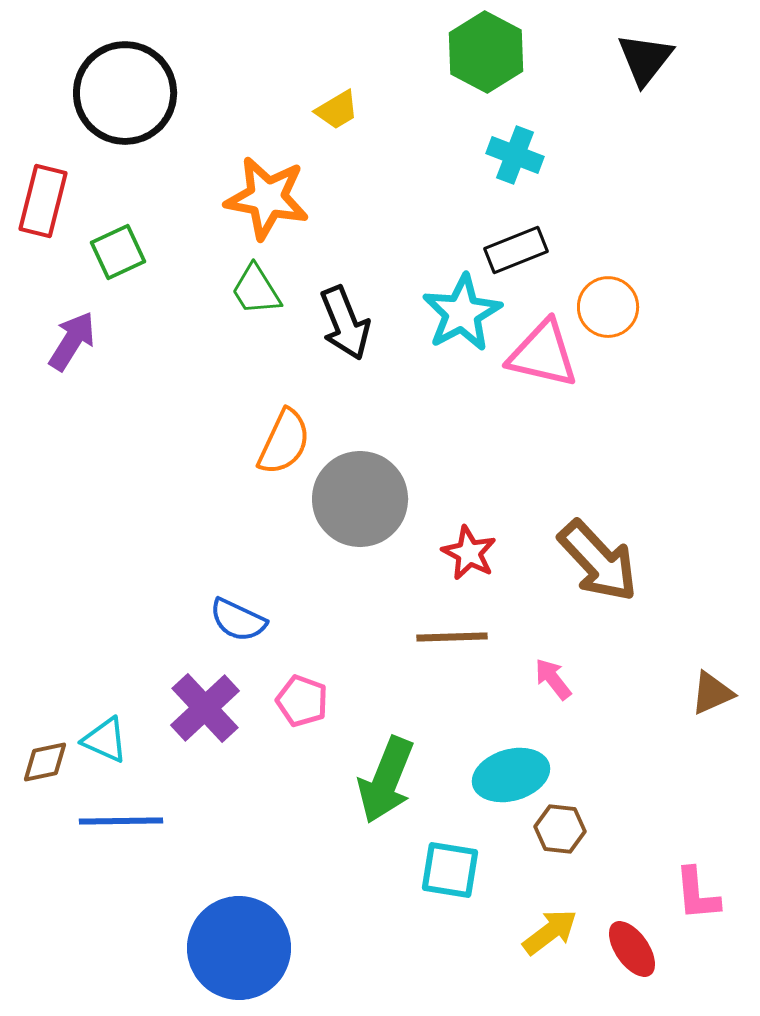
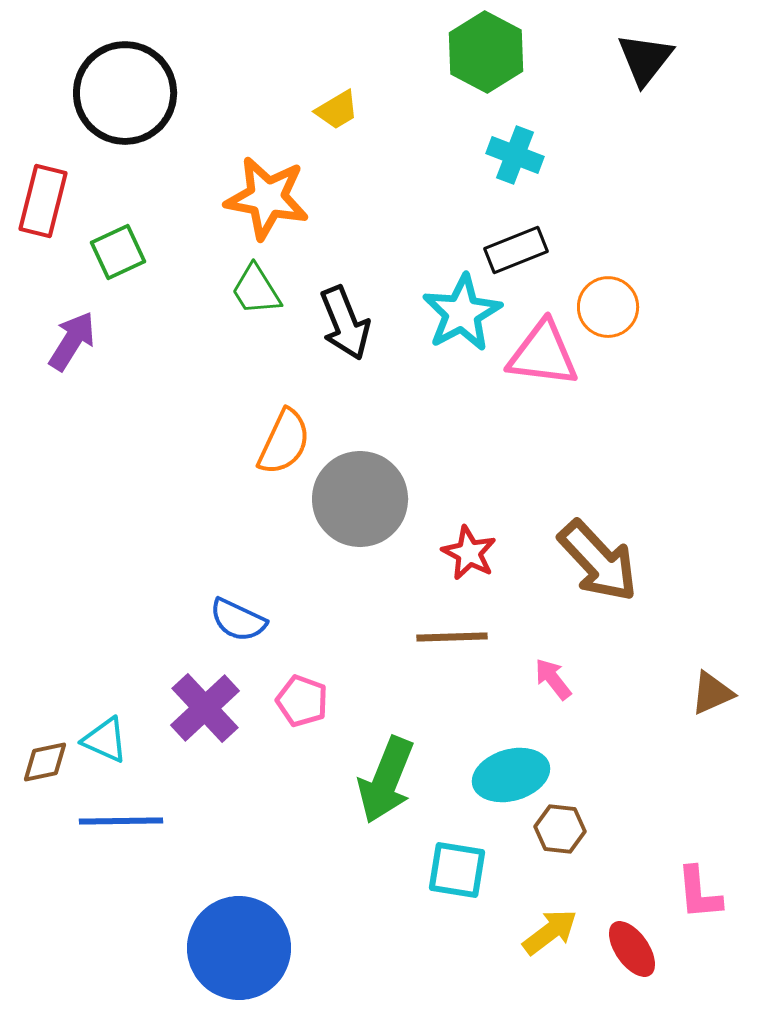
pink triangle: rotated 6 degrees counterclockwise
cyan square: moved 7 px right
pink L-shape: moved 2 px right, 1 px up
